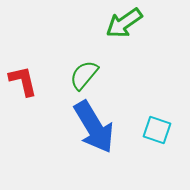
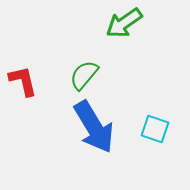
cyan square: moved 2 px left, 1 px up
